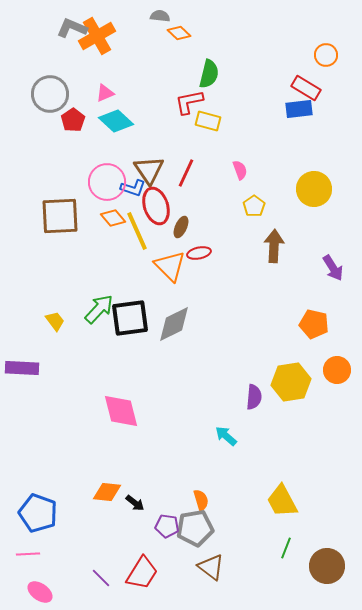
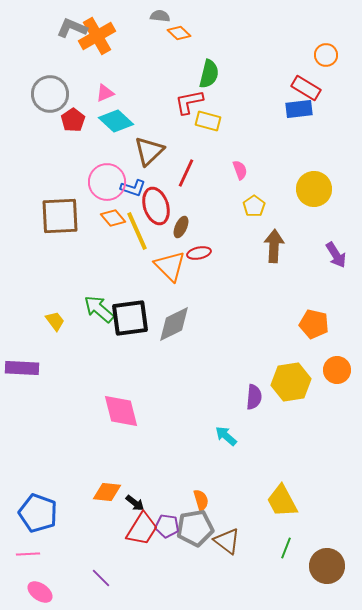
brown triangle at (149, 170): moved 19 px up; rotated 20 degrees clockwise
purple arrow at (333, 268): moved 3 px right, 13 px up
green arrow at (99, 309): rotated 92 degrees counterclockwise
brown triangle at (211, 567): moved 16 px right, 26 px up
red trapezoid at (142, 573): moved 44 px up
